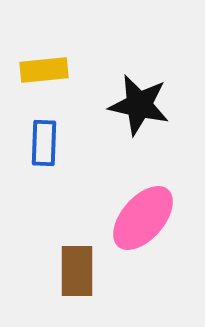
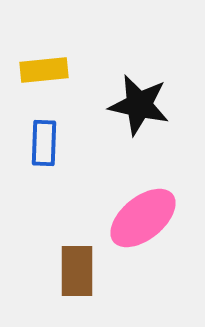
pink ellipse: rotated 10 degrees clockwise
